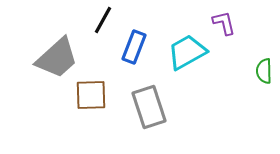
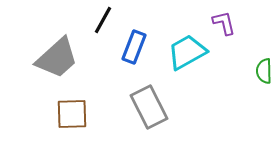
brown square: moved 19 px left, 19 px down
gray rectangle: rotated 9 degrees counterclockwise
